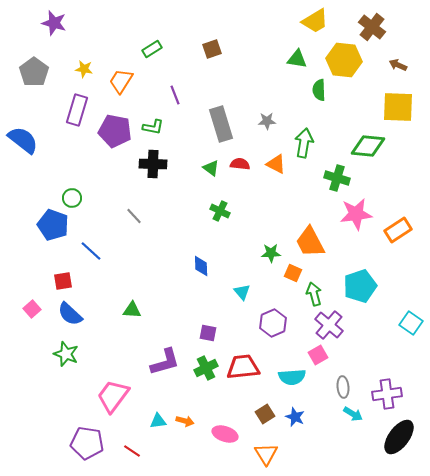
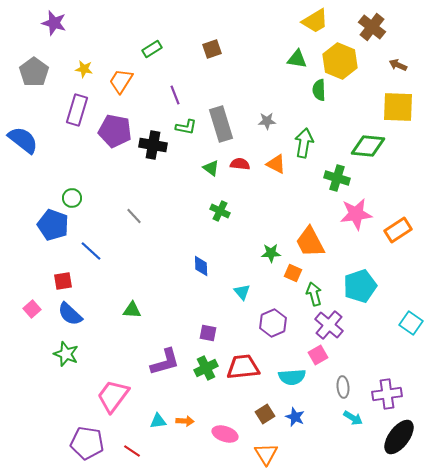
yellow hexagon at (344, 60): moved 4 px left, 1 px down; rotated 16 degrees clockwise
green L-shape at (153, 127): moved 33 px right
black cross at (153, 164): moved 19 px up; rotated 8 degrees clockwise
cyan arrow at (353, 414): moved 4 px down
orange arrow at (185, 421): rotated 12 degrees counterclockwise
